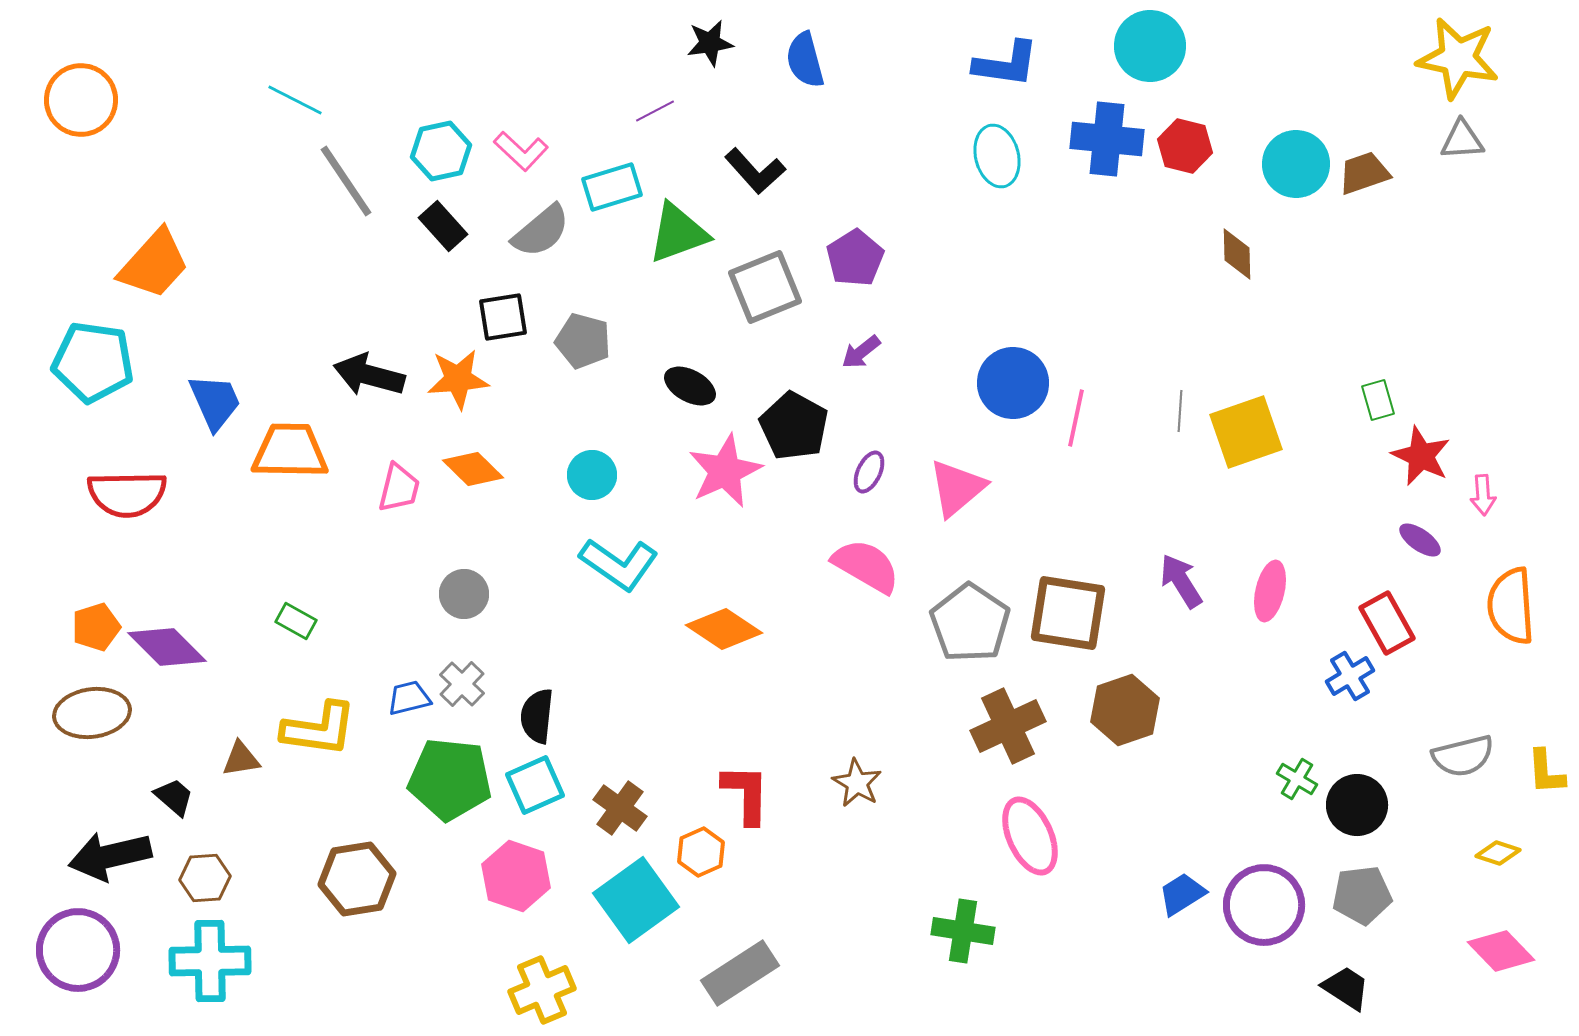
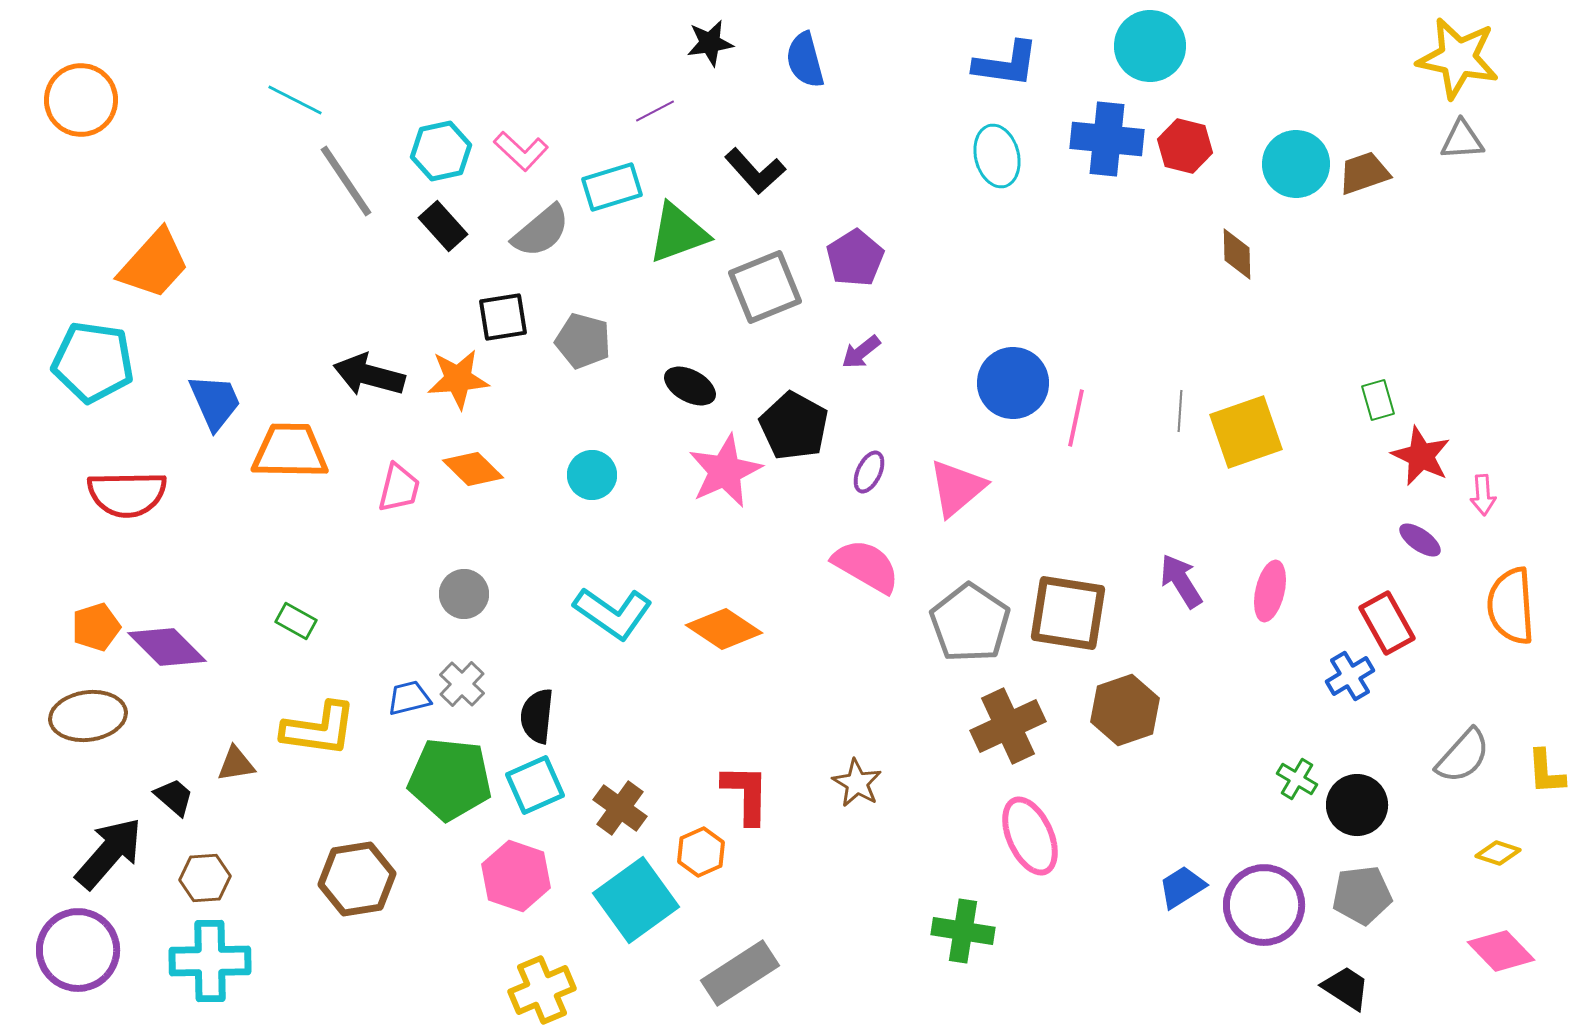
cyan L-shape at (619, 564): moved 6 px left, 49 px down
brown ellipse at (92, 713): moved 4 px left, 3 px down
gray semicircle at (1463, 756): rotated 34 degrees counterclockwise
brown triangle at (241, 759): moved 5 px left, 5 px down
black arrow at (110, 856): moved 1 px left, 3 px up; rotated 144 degrees clockwise
blue trapezoid at (1182, 894): moved 7 px up
